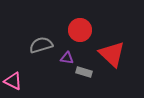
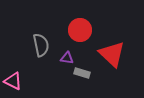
gray semicircle: rotated 95 degrees clockwise
gray rectangle: moved 2 px left, 1 px down
